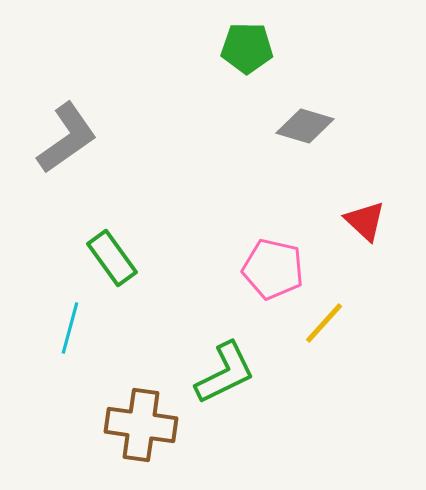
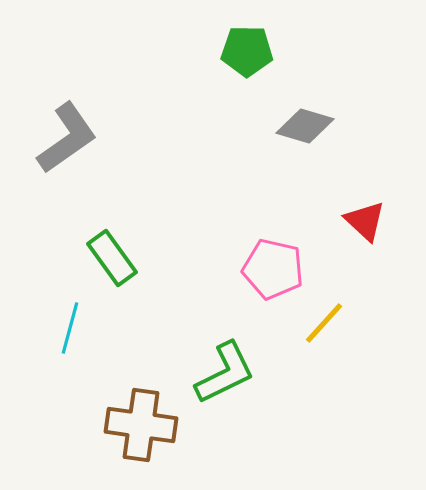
green pentagon: moved 3 px down
